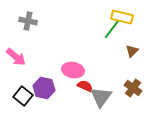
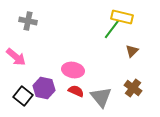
red semicircle: moved 9 px left, 5 px down
gray triangle: rotated 15 degrees counterclockwise
